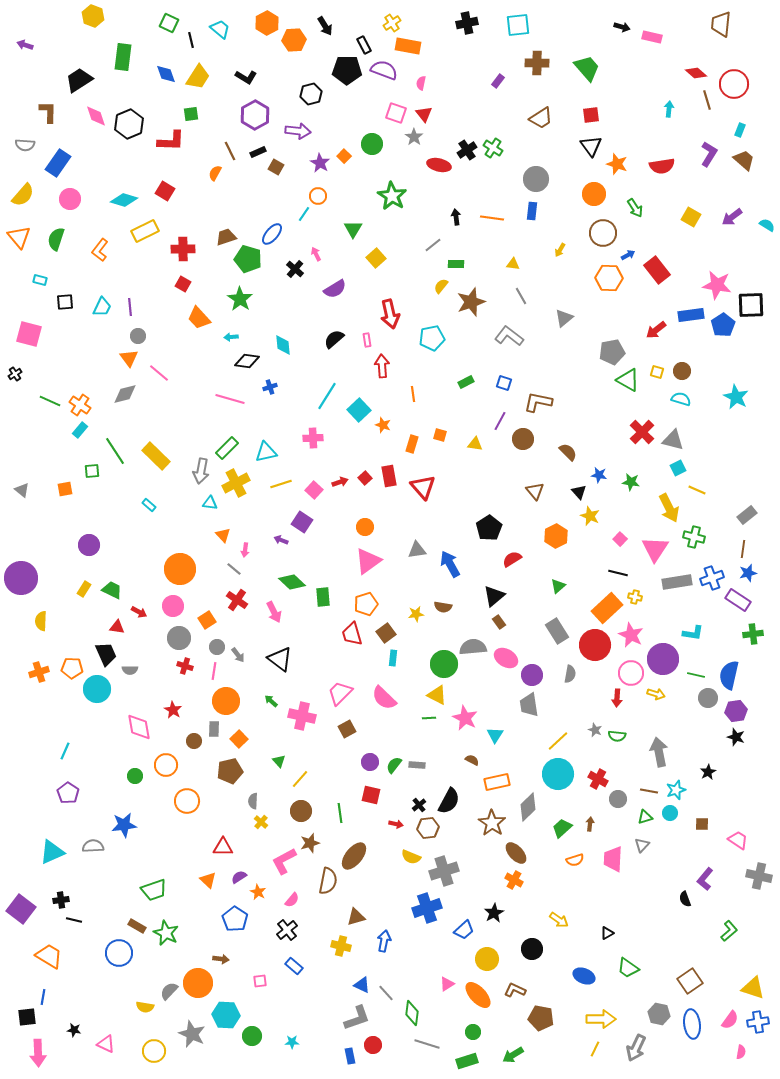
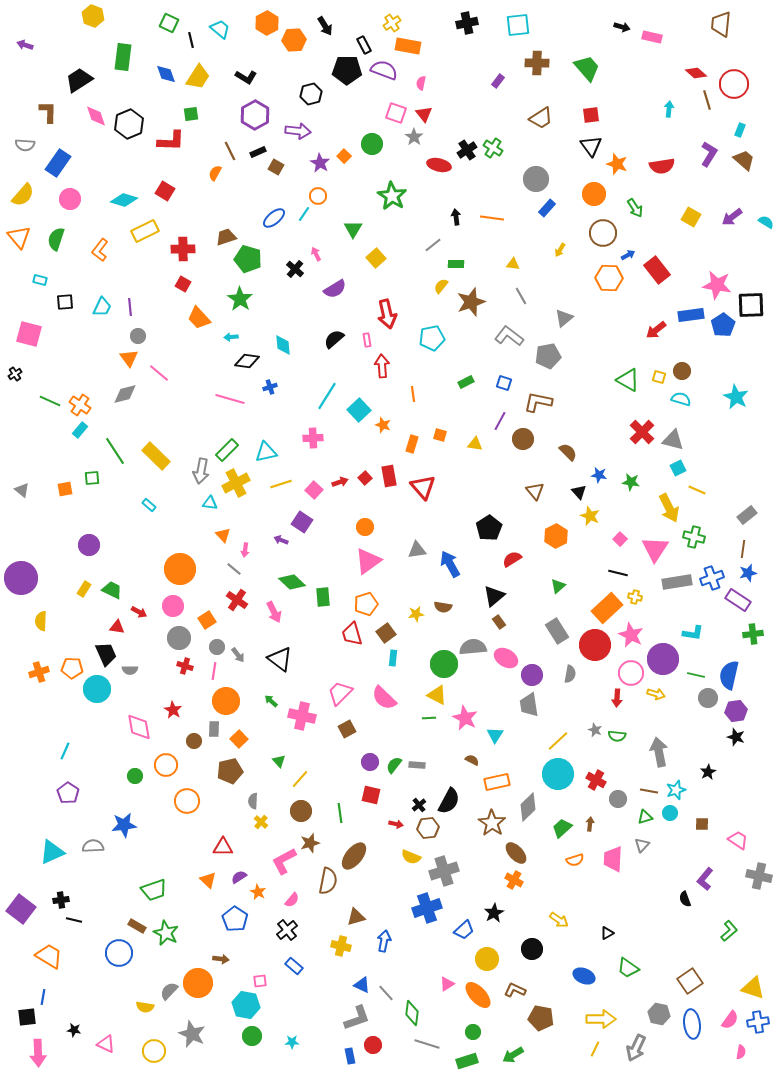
blue rectangle at (532, 211): moved 15 px right, 3 px up; rotated 36 degrees clockwise
cyan semicircle at (767, 225): moved 1 px left, 3 px up
blue ellipse at (272, 234): moved 2 px right, 16 px up; rotated 10 degrees clockwise
red arrow at (390, 314): moved 3 px left
gray pentagon at (612, 352): moved 64 px left, 4 px down
yellow square at (657, 372): moved 2 px right, 5 px down
green rectangle at (227, 448): moved 2 px down
green square at (92, 471): moved 7 px down
red cross at (598, 779): moved 2 px left, 1 px down
cyan hexagon at (226, 1015): moved 20 px right, 10 px up; rotated 8 degrees clockwise
